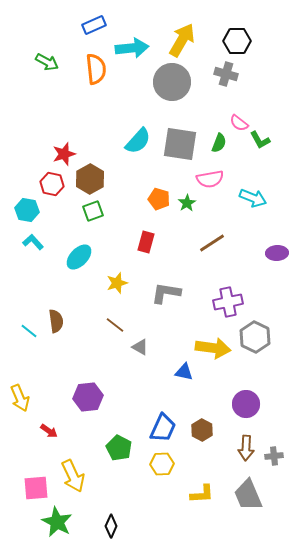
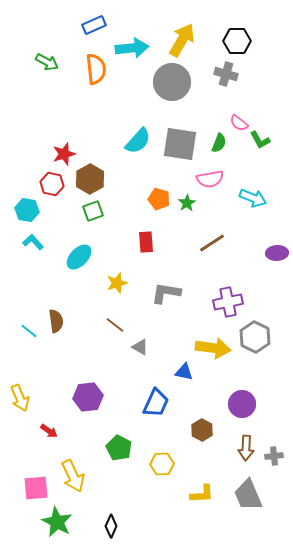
red rectangle at (146, 242): rotated 20 degrees counterclockwise
purple circle at (246, 404): moved 4 px left
blue trapezoid at (163, 428): moved 7 px left, 25 px up
